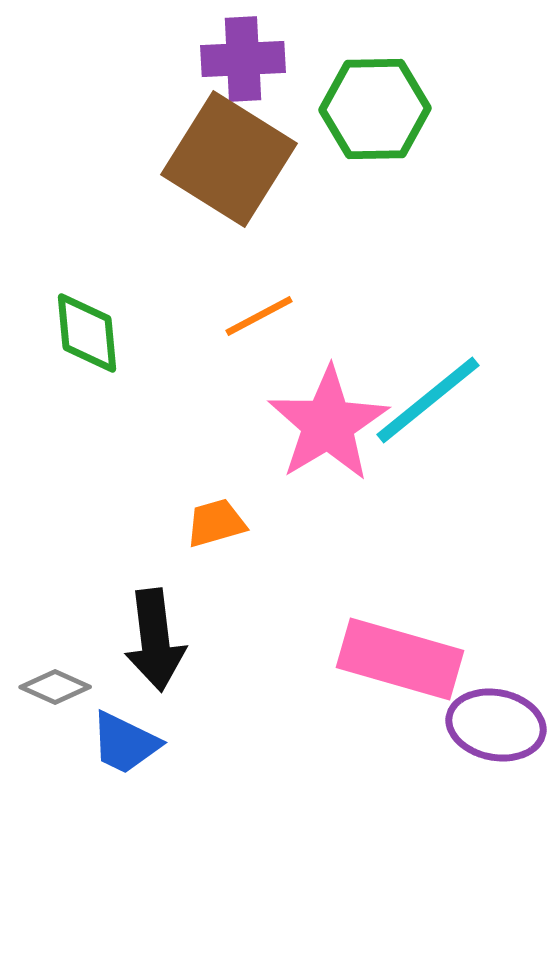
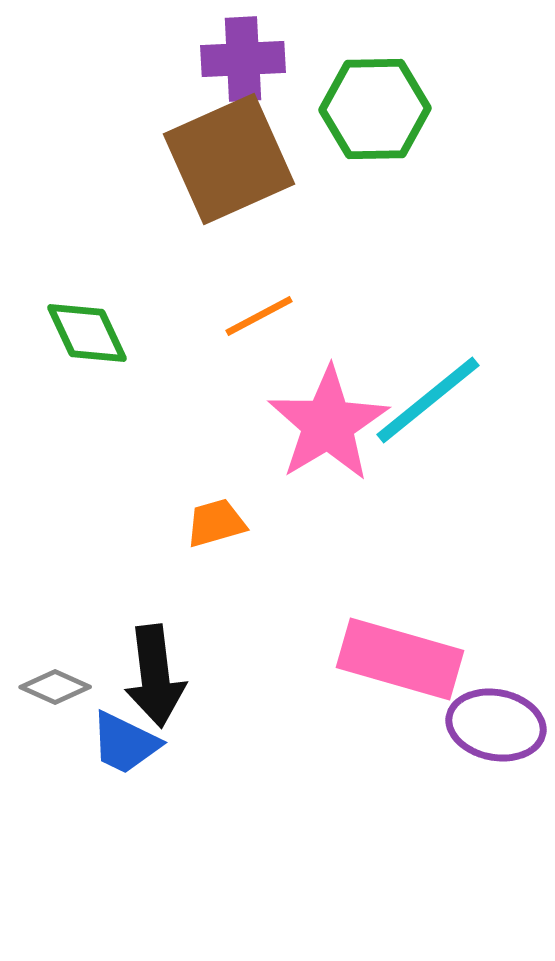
brown square: rotated 34 degrees clockwise
green diamond: rotated 20 degrees counterclockwise
black arrow: moved 36 px down
